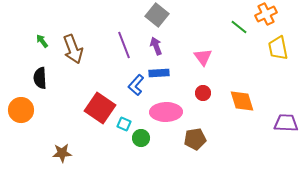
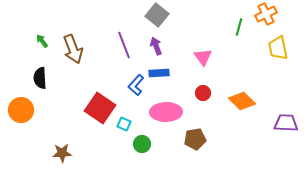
green line: rotated 66 degrees clockwise
orange diamond: rotated 28 degrees counterclockwise
green circle: moved 1 px right, 6 px down
